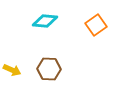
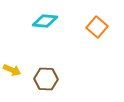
orange square: moved 1 px right, 2 px down; rotated 15 degrees counterclockwise
brown hexagon: moved 3 px left, 10 px down
